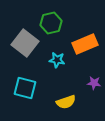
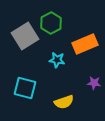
green hexagon: rotated 15 degrees counterclockwise
gray square: moved 7 px up; rotated 20 degrees clockwise
yellow semicircle: moved 2 px left
